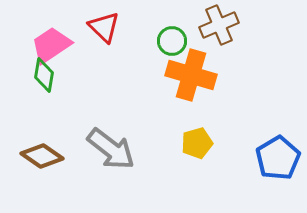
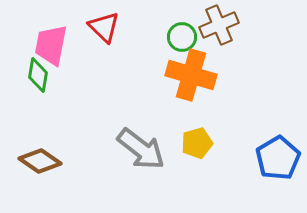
green circle: moved 10 px right, 4 px up
pink trapezoid: rotated 45 degrees counterclockwise
green diamond: moved 6 px left
gray arrow: moved 30 px right
brown diamond: moved 2 px left, 5 px down
